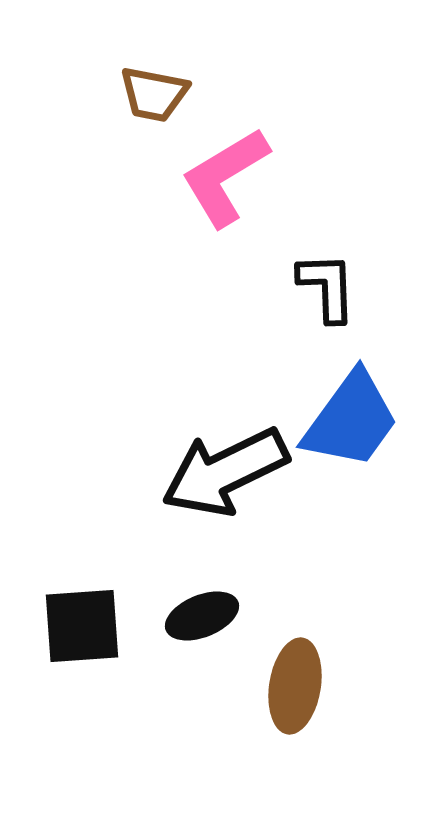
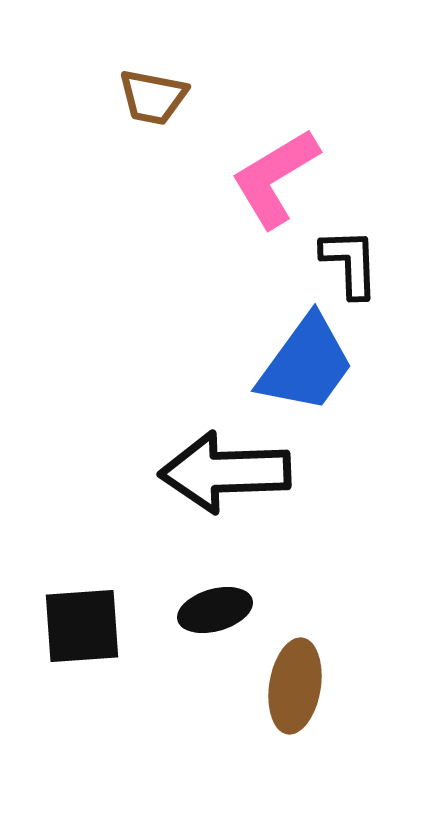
brown trapezoid: moved 1 px left, 3 px down
pink L-shape: moved 50 px right, 1 px down
black L-shape: moved 23 px right, 24 px up
blue trapezoid: moved 45 px left, 56 px up
black arrow: rotated 24 degrees clockwise
black ellipse: moved 13 px right, 6 px up; rotated 6 degrees clockwise
